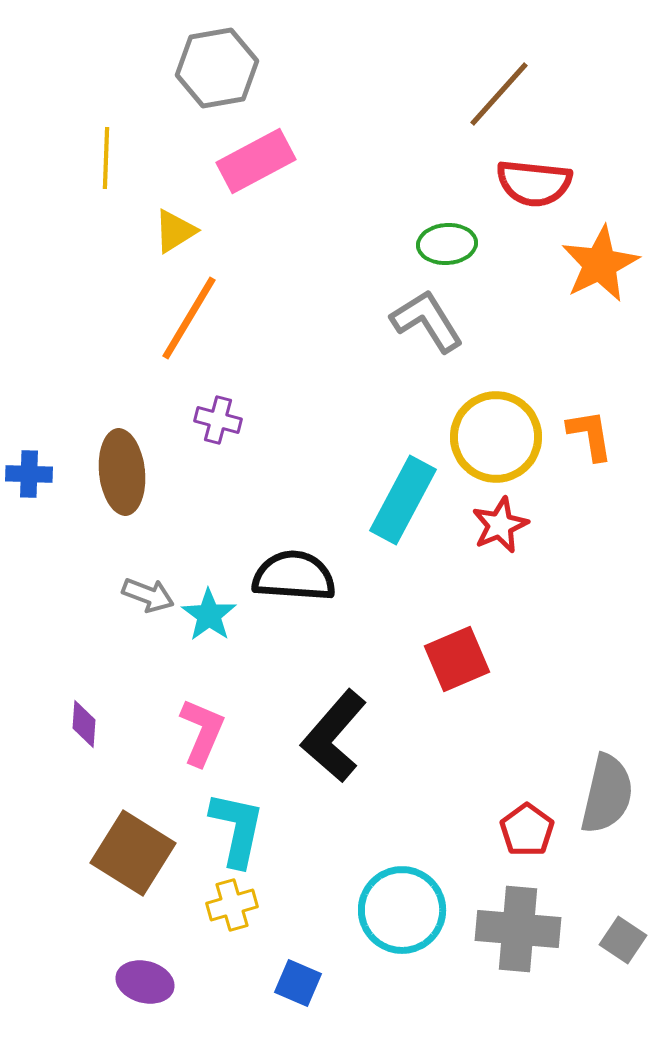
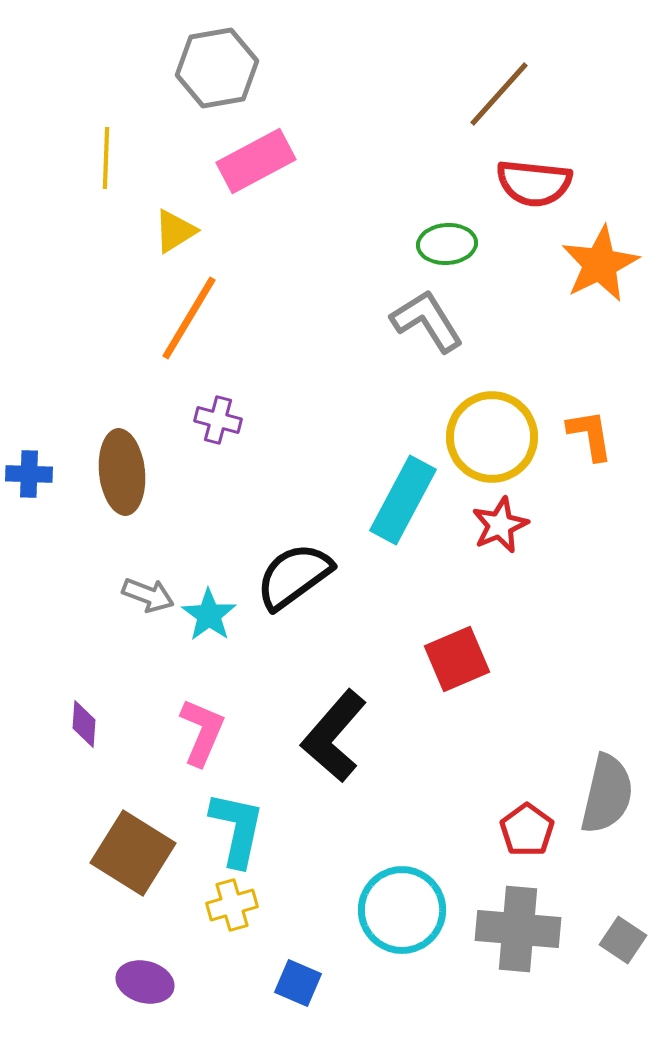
yellow circle: moved 4 px left
black semicircle: rotated 40 degrees counterclockwise
